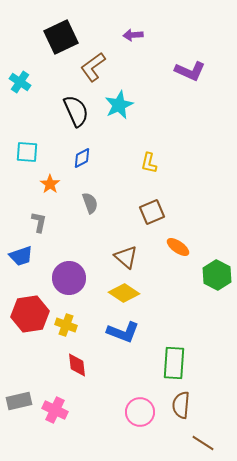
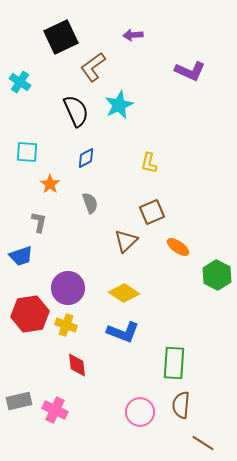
blue diamond: moved 4 px right
brown triangle: moved 16 px up; rotated 35 degrees clockwise
purple circle: moved 1 px left, 10 px down
